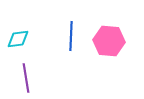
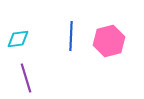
pink hexagon: rotated 20 degrees counterclockwise
purple line: rotated 8 degrees counterclockwise
